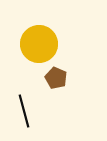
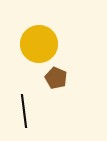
black line: rotated 8 degrees clockwise
